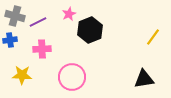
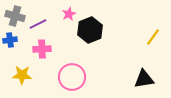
purple line: moved 2 px down
